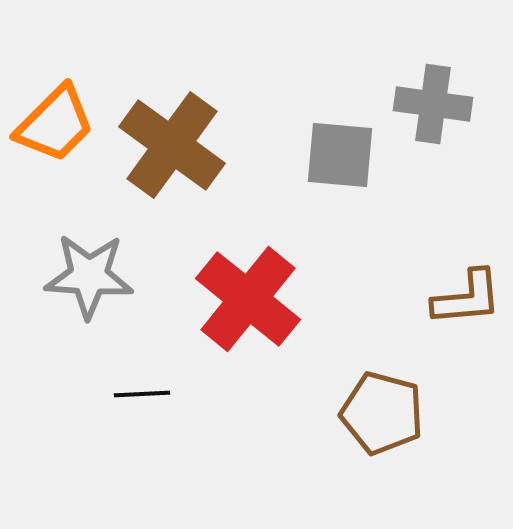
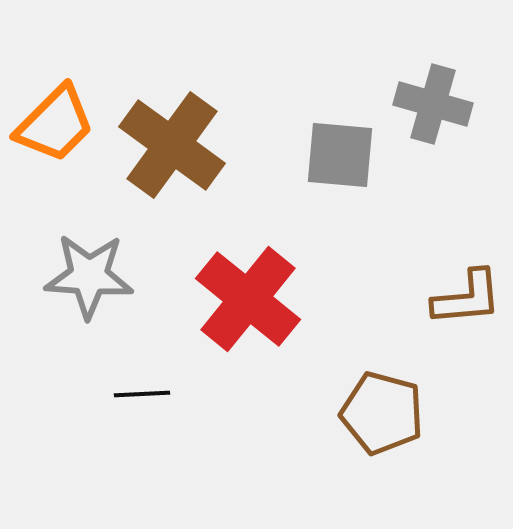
gray cross: rotated 8 degrees clockwise
